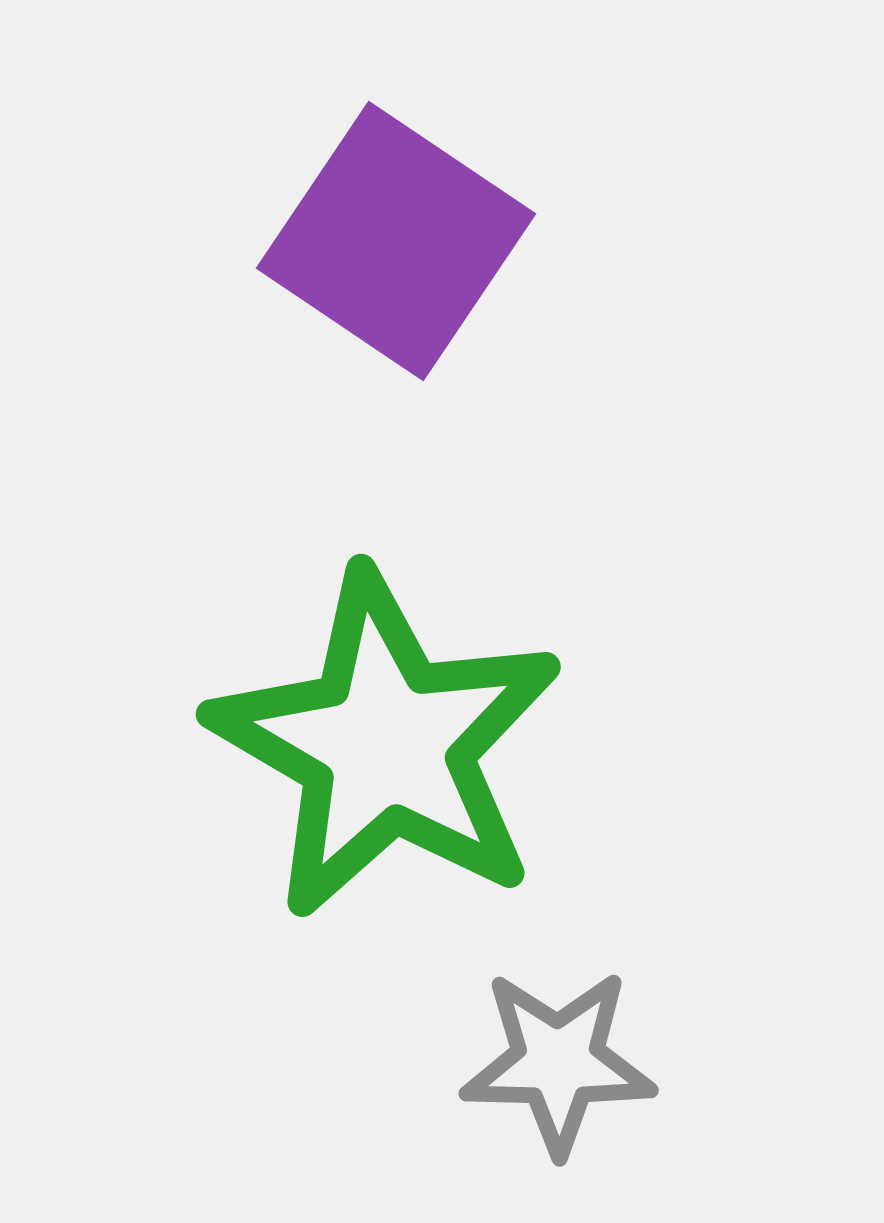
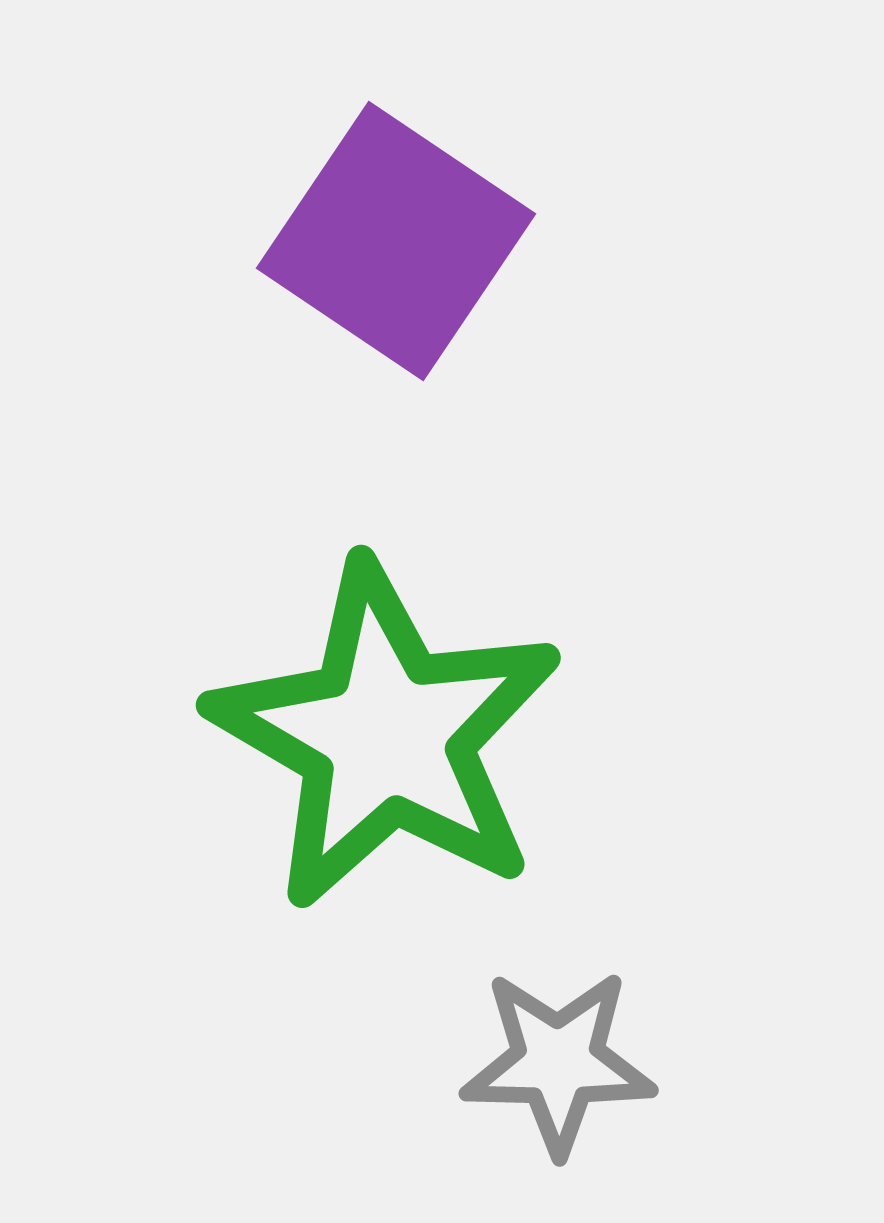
green star: moved 9 px up
